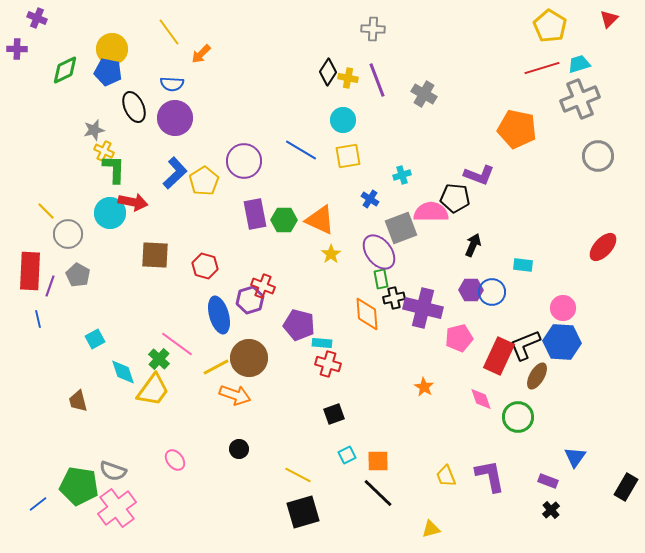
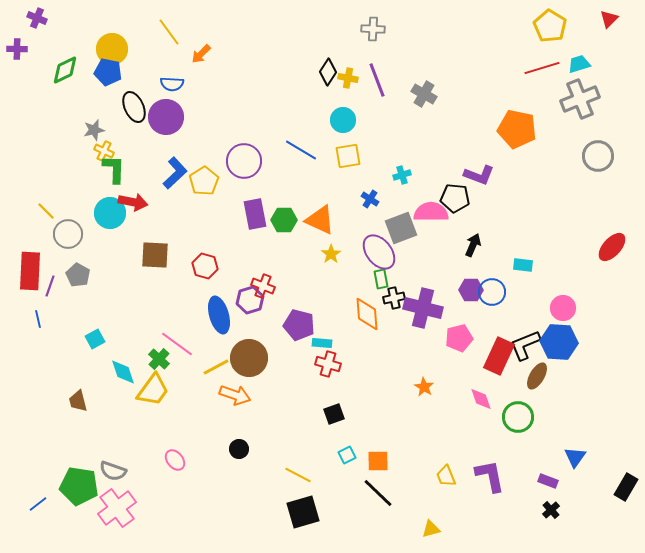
purple circle at (175, 118): moved 9 px left, 1 px up
red ellipse at (603, 247): moved 9 px right
blue hexagon at (562, 342): moved 3 px left
